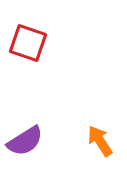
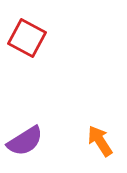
red square: moved 1 px left, 5 px up; rotated 9 degrees clockwise
